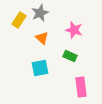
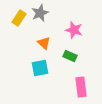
yellow rectangle: moved 2 px up
orange triangle: moved 2 px right, 5 px down
